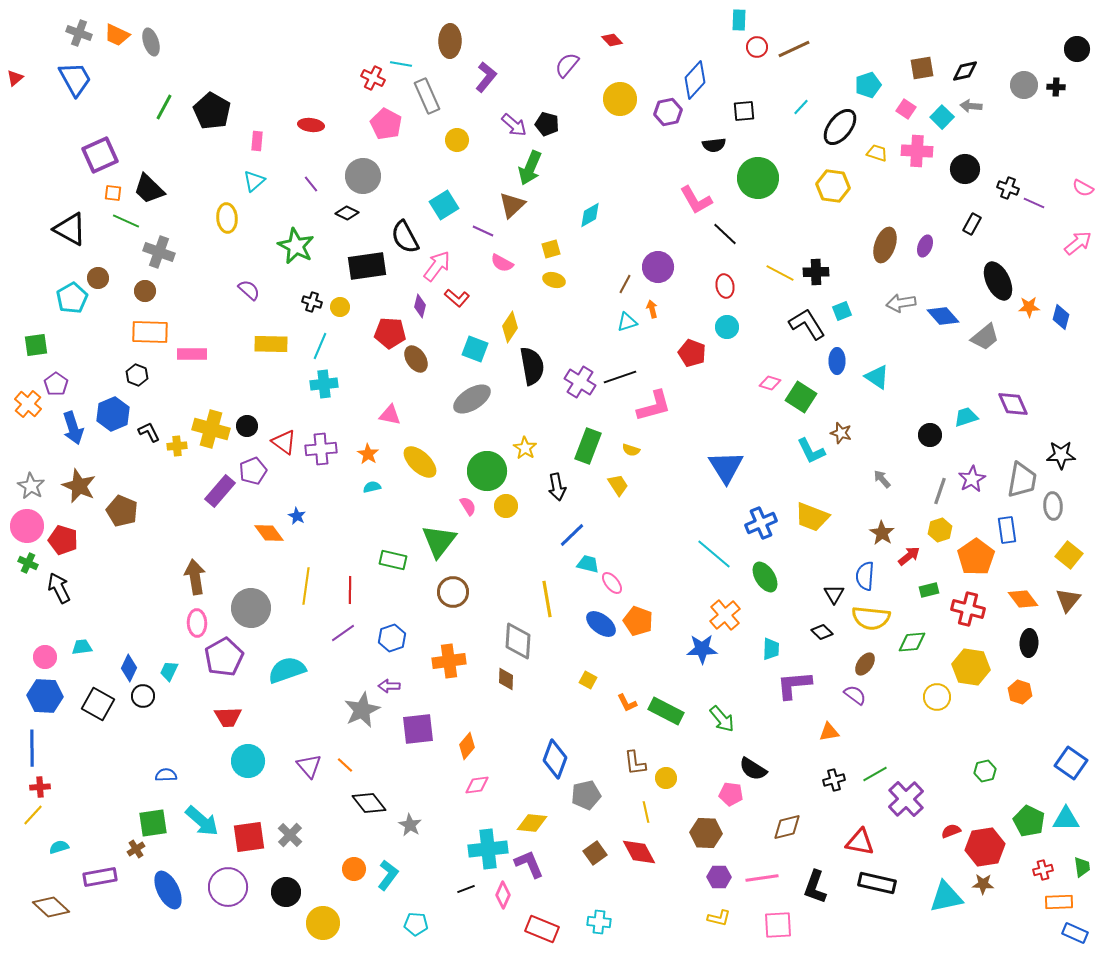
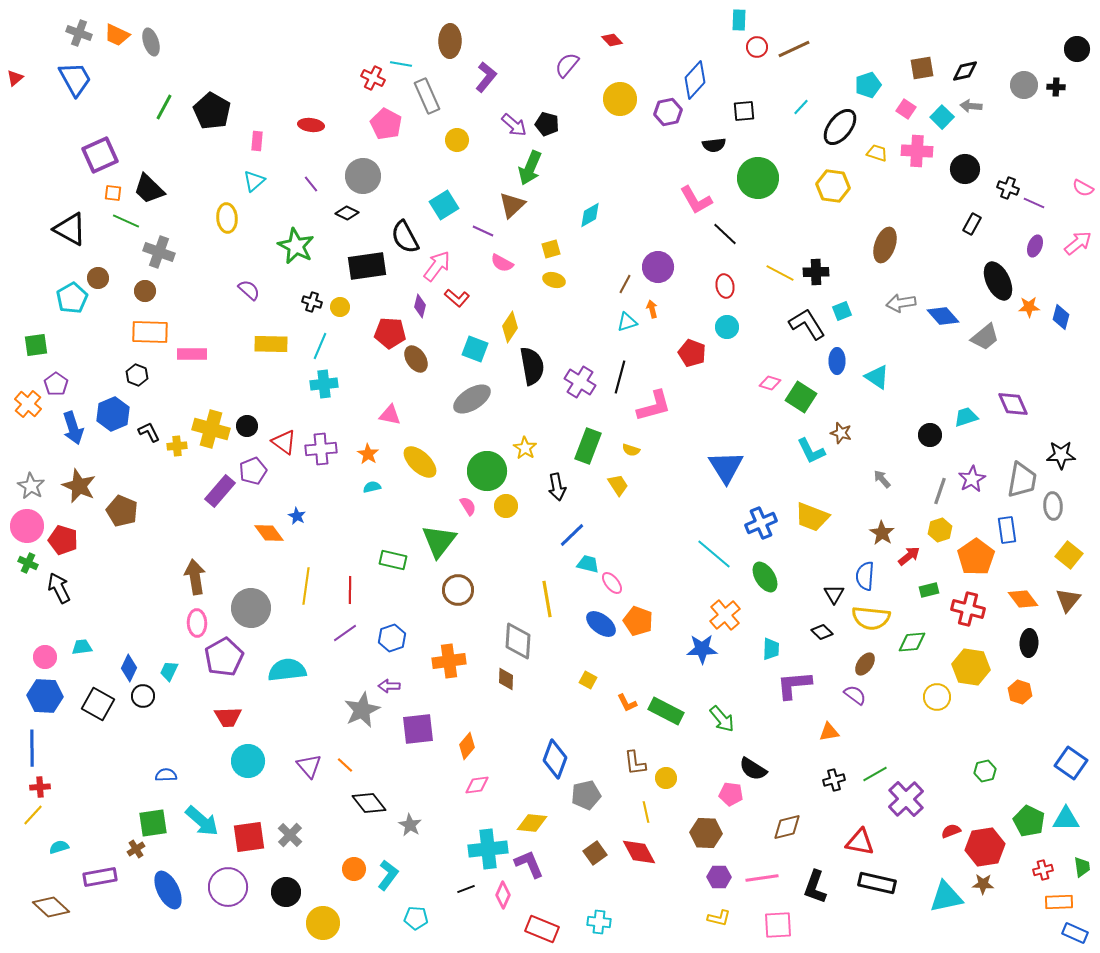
purple ellipse at (925, 246): moved 110 px right
black line at (620, 377): rotated 56 degrees counterclockwise
brown circle at (453, 592): moved 5 px right, 2 px up
purple line at (343, 633): moved 2 px right
cyan semicircle at (287, 670): rotated 12 degrees clockwise
cyan pentagon at (416, 924): moved 6 px up
